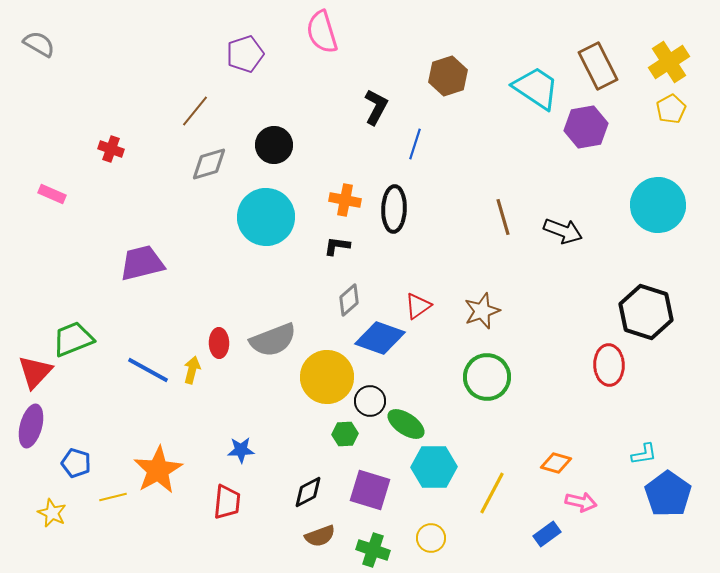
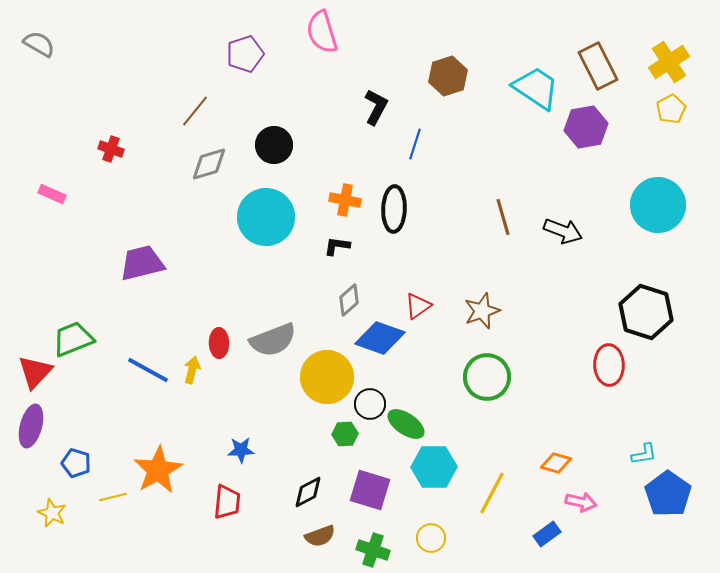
black circle at (370, 401): moved 3 px down
